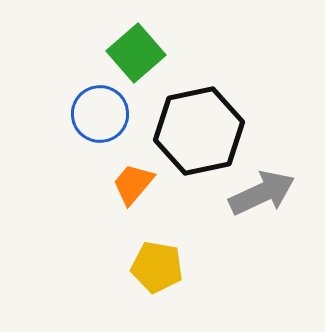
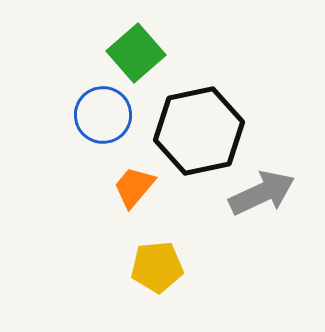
blue circle: moved 3 px right, 1 px down
orange trapezoid: moved 1 px right, 3 px down
yellow pentagon: rotated 15 degrees counterclockwise
